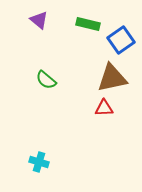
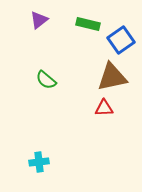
purple triangle: rotated 42 degrees clockwise
brown triangle: moved 1 px up
cyan cross: rotated 24 degrees counterclockwise
